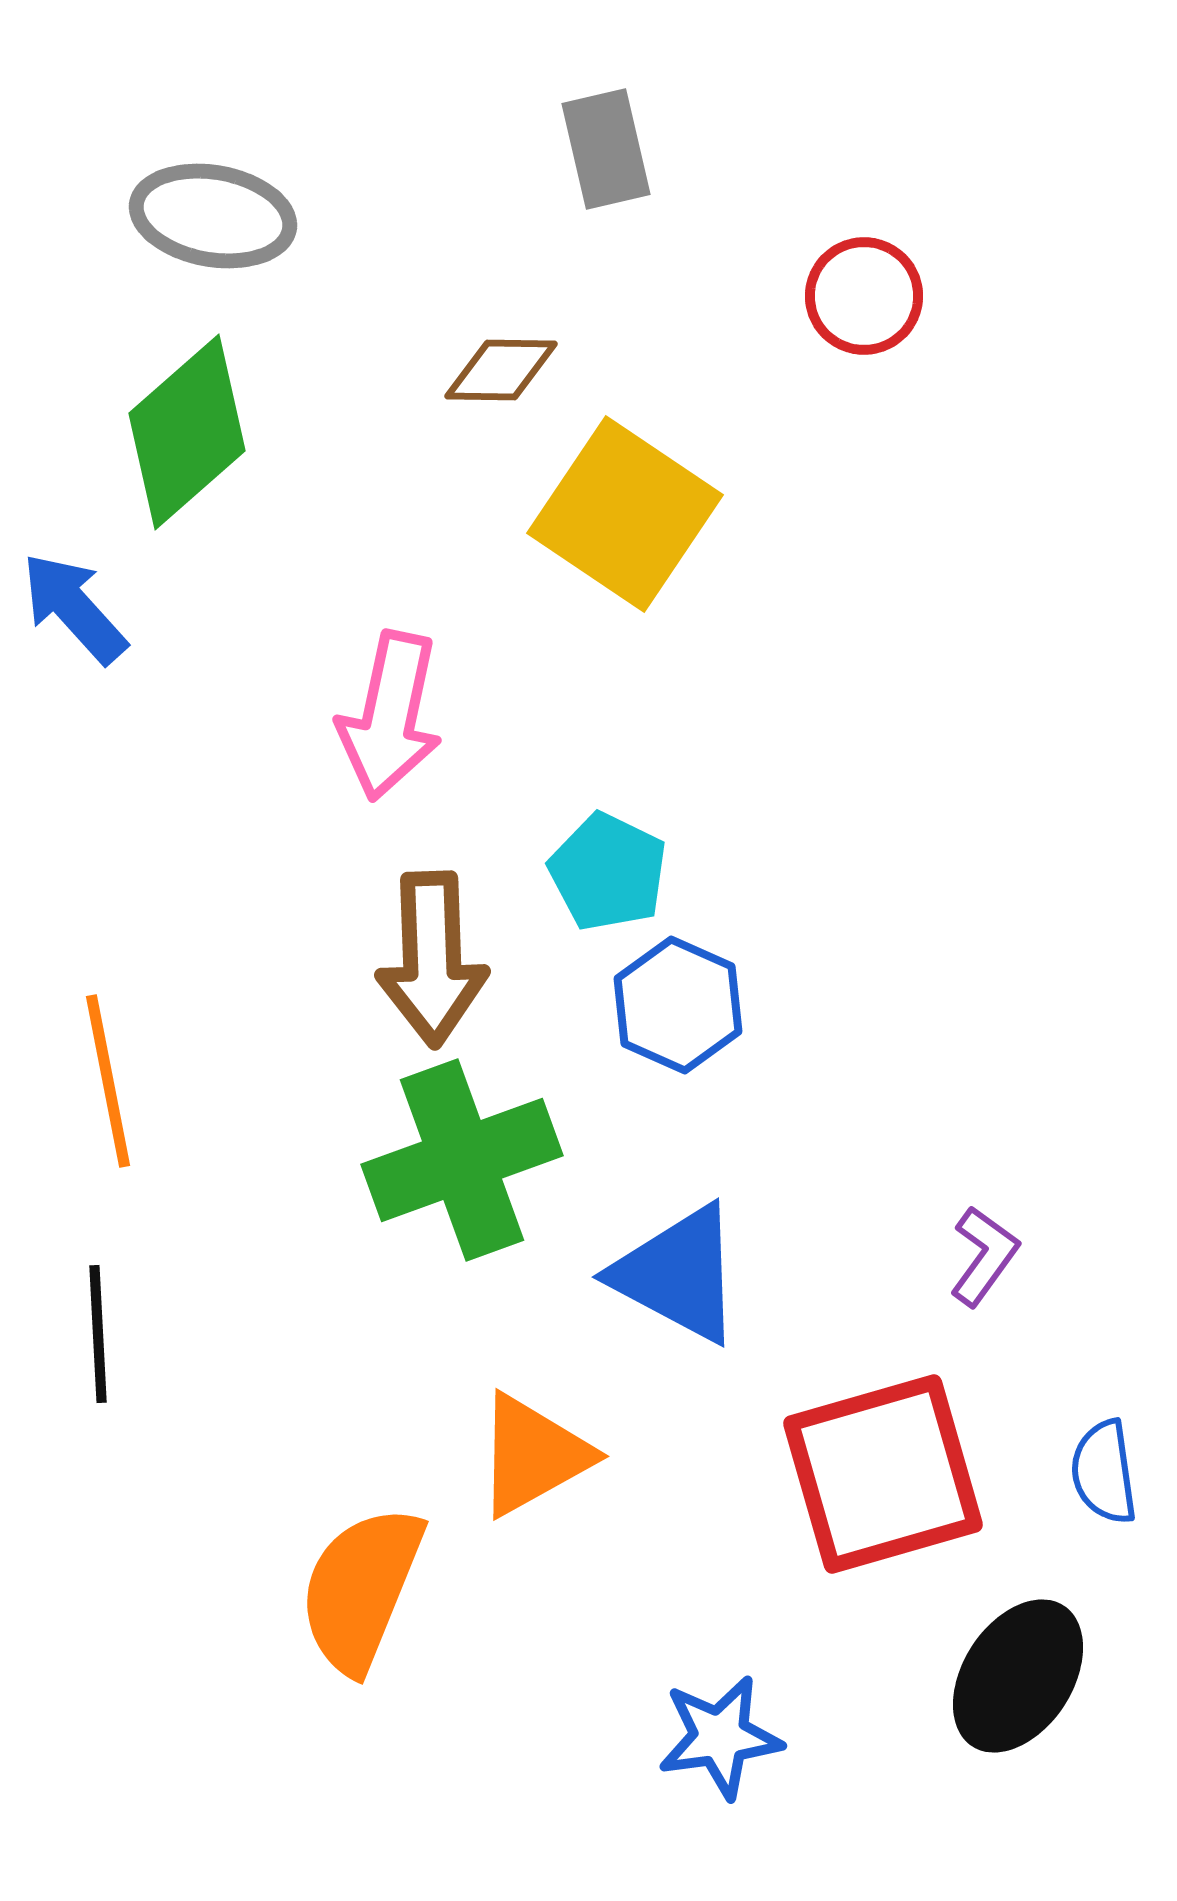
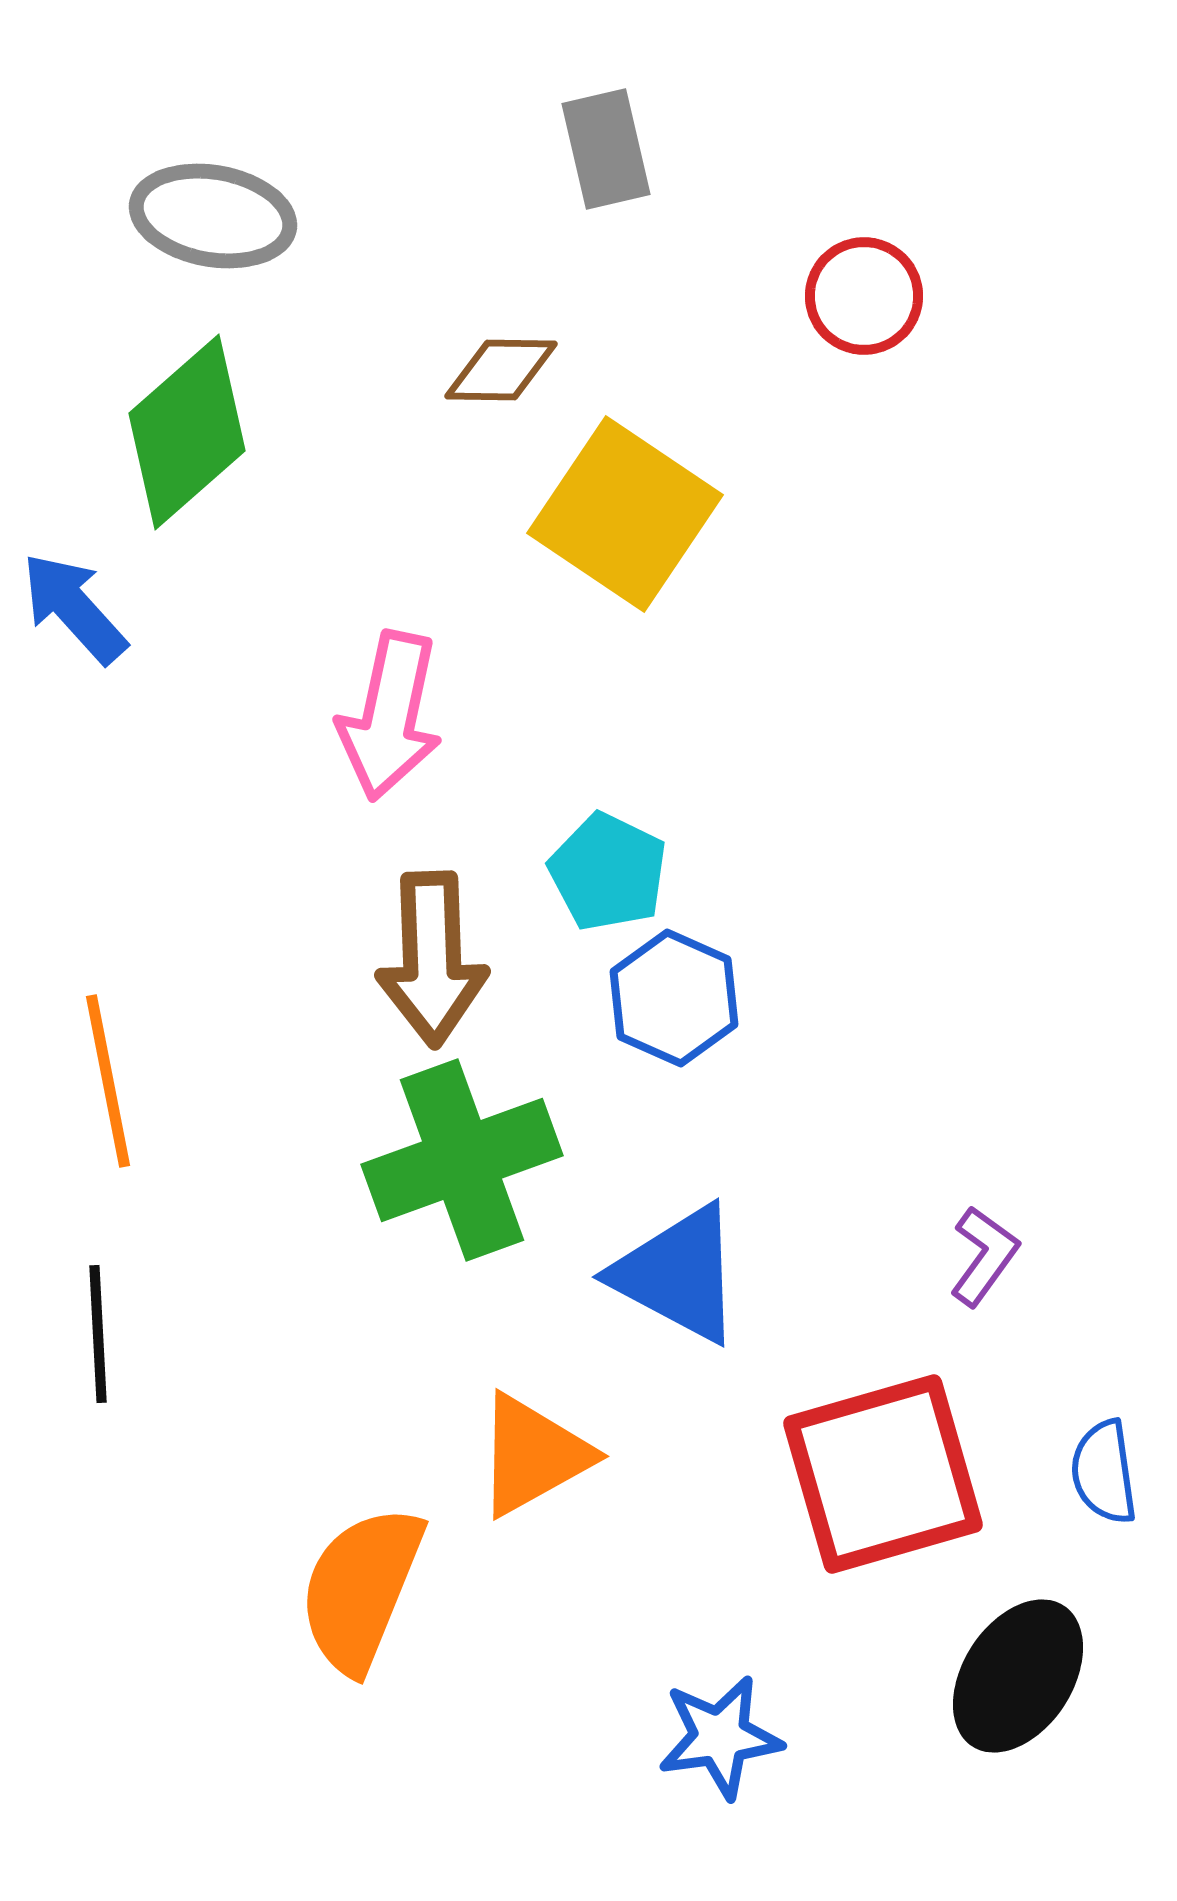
blue hexagon: moved 4 px left, 7 px up
